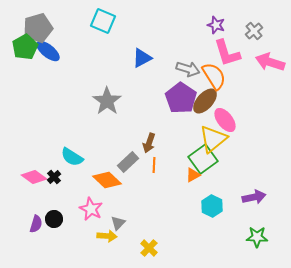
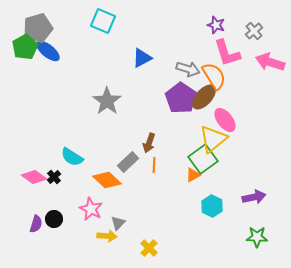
brown ellipse: moved 1 px left, 4 px up
